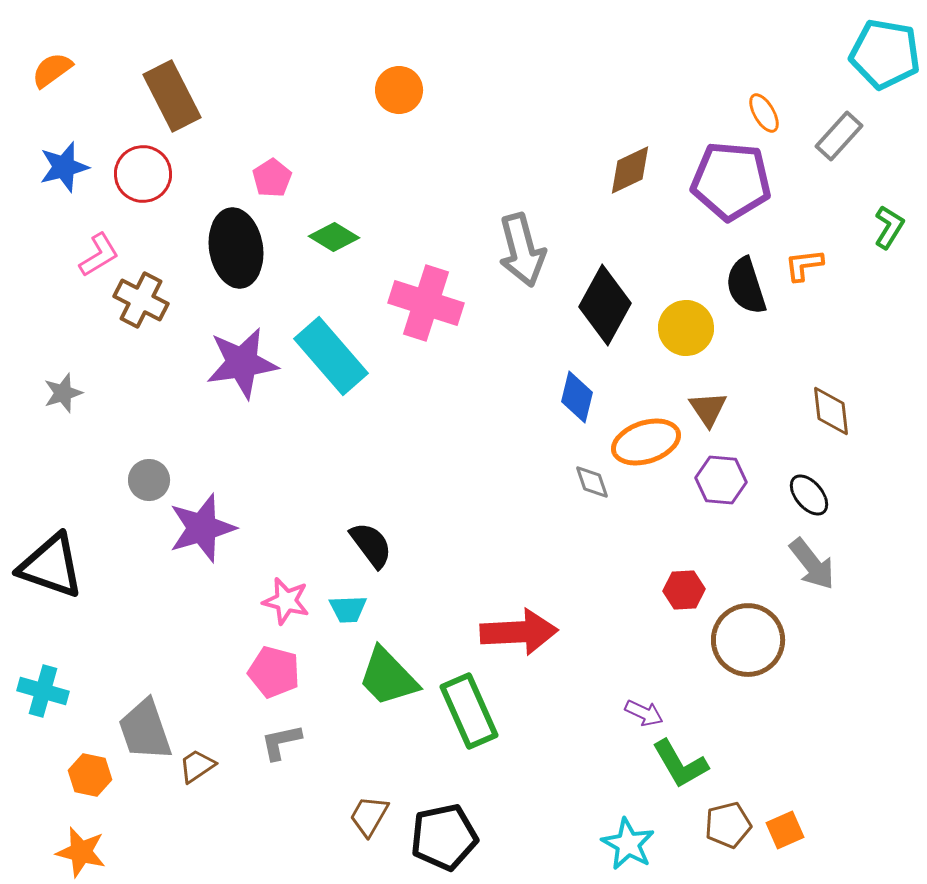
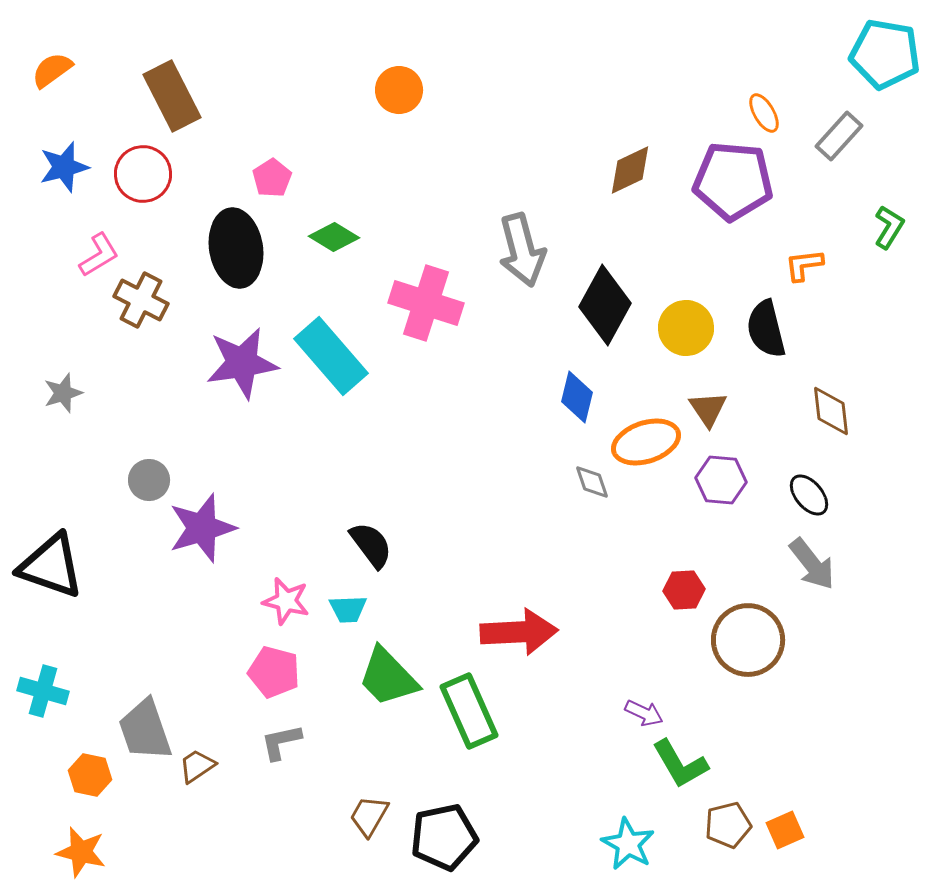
purple pentagon at (731, 181): moved 2 px right
black semicircle at (746, 286): moved 20 px right, 43 px down; rotated 4 degrees clockwise
